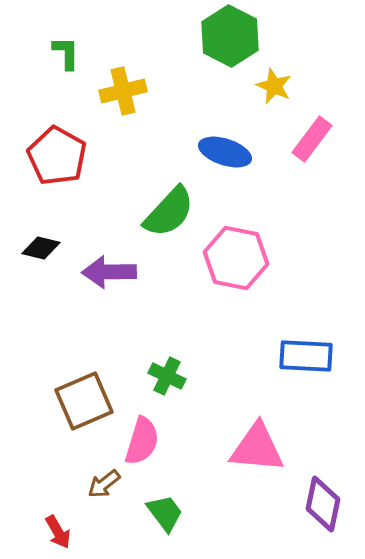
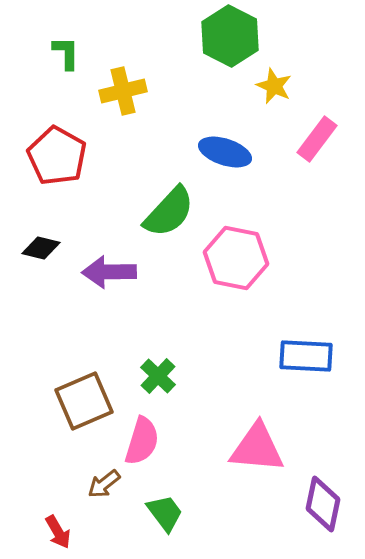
pink rectangle: moved 5 px right
green cross: moved 9 px left; rotated 18 degrees clockwise
